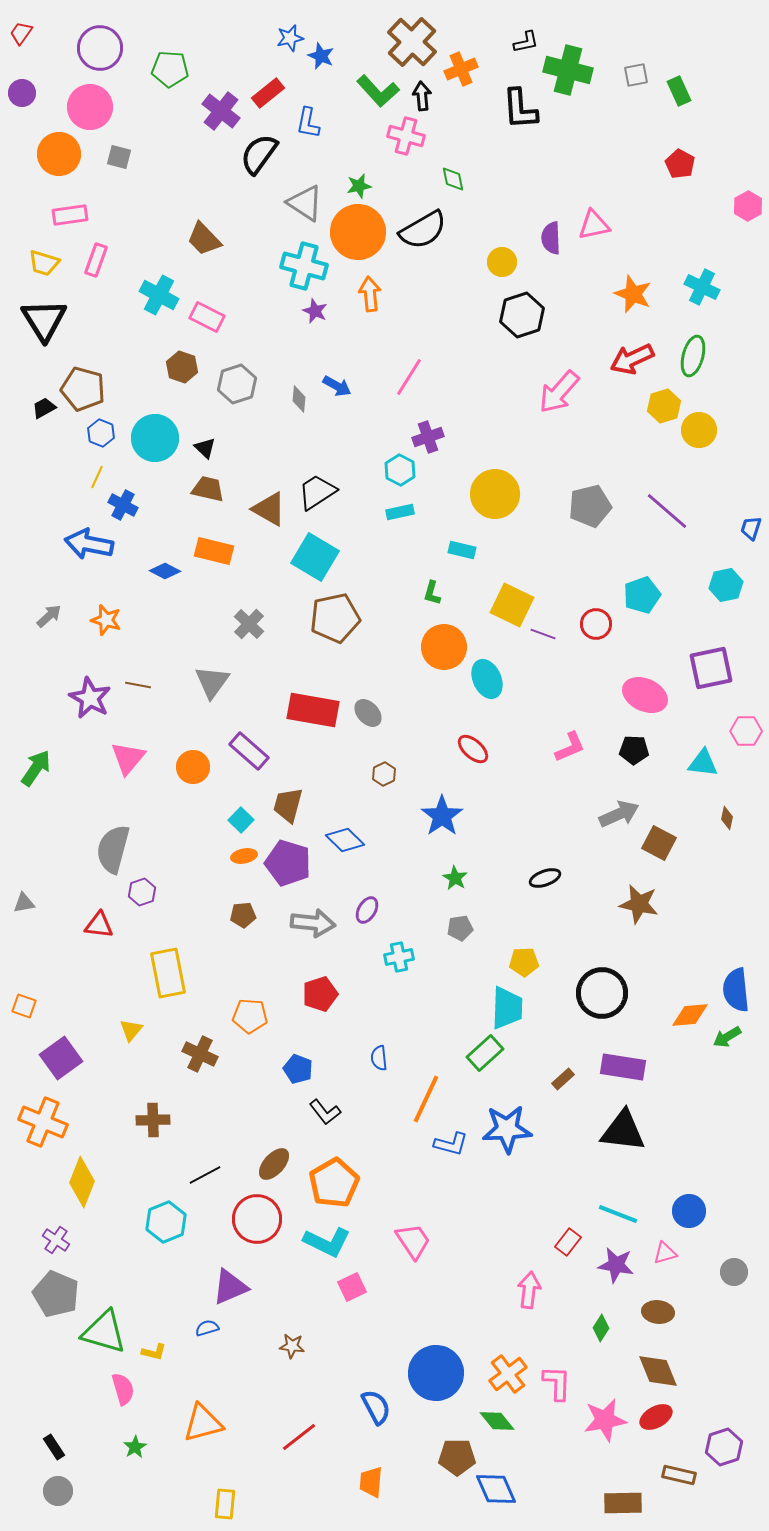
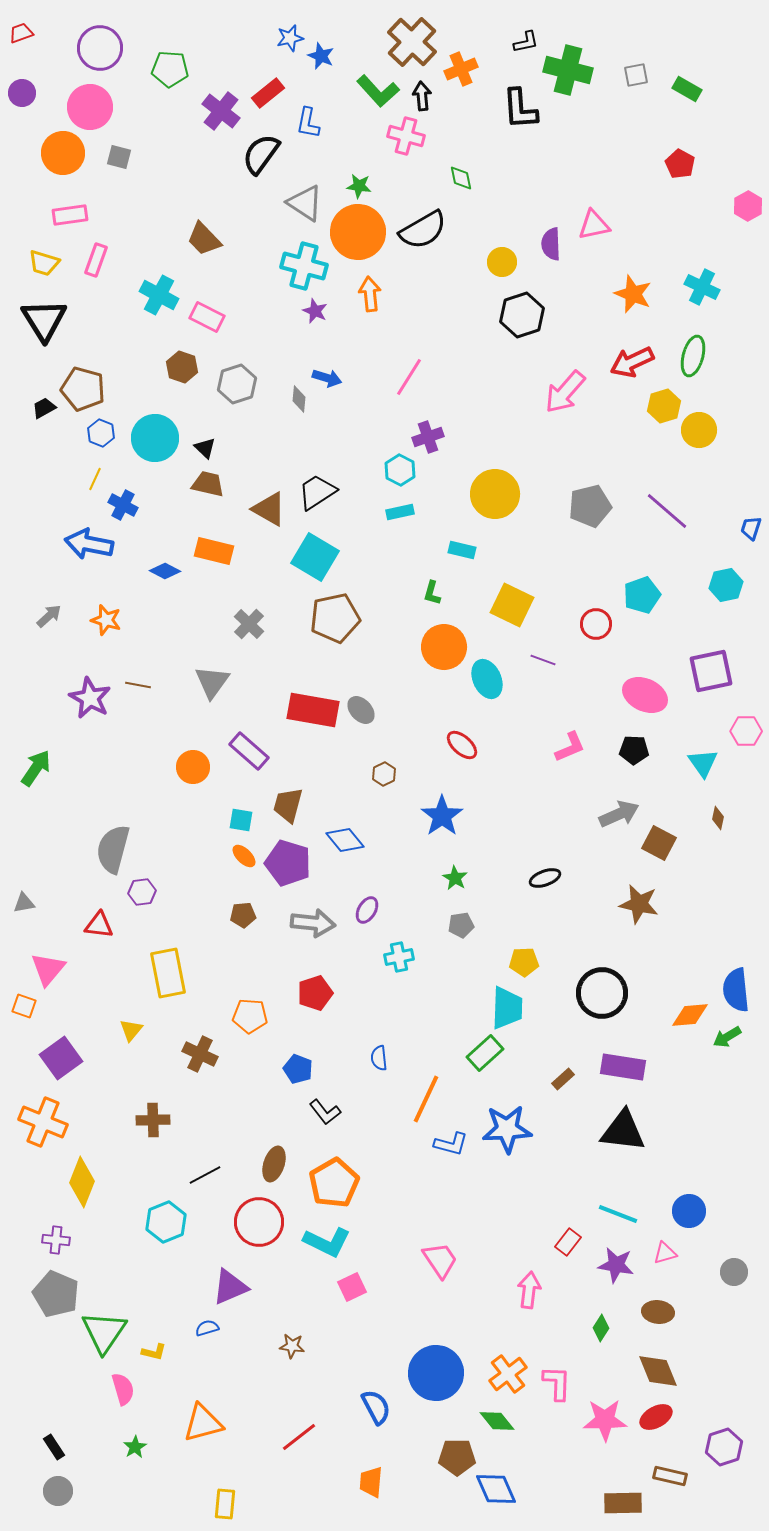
red trapezoid at (21, 33): rotated 35 degrees clockwise
green rectangle at (679, 91): moved 8 px right, 2 px up; rotated 36 degrees counterclockwise
orange circle at (59, 154): moved 4 px right, 1 px up
black semicircle at (259, 154): moved 2 px right
green diamond at (453, 179): moved 8 px right, 1 px up
green star at (359, 186): rotated 20 degrees clockwise
purple semicircle at (551, 238): moved 6 px down
red arrow at (632, 359): moved 3 px down
blue arrow at (337, 386): moved 10 px left, 8 px up; rotated 12 degrees counterclockwise
pink arrow at (559, 392): moved 6 px right
yellow line at (97, 477): moved 2 px left, 2 px down
brown trapezoid at (208, 489): moved 5 px up
purple line at (543, 634): moved 26 px down
purple square at (711, 668): moved 3 px down
gray ellipse at (368, 713): moved 7 px left, 3 px up
red ellipse at (473, 749): moved 11 px left, 4 px up
pink triangle at (128, 758): moved 80 px left, 211 px down
cyan triangle at (703, 763): rotated 48 degrees clockwise
brown diamond at (727, 818): moved 9 px left
cyan square at (241, 820): rotated 35 degrees counterclockwise
blue diamond at (345, 840): rotated 6 degrees clockwise
orange ellipse at (244, 856): rotated 55 degrees clockwise
purple hexagon at (142, 892): rotated 12 degrees clockwise
gray pentagon at (460, 928): moved 1 px right, 3 px up
red pentagon at (320, 994): moved 5 px left, 1 px up
brown ellipse at (274, 1164): rotated 24 degrees counterclockwise
red circle at (257, 1219): moved 2 px right, 3 px down
purple cross at (56, 1240): rotated 28 degrees counterclockwise
pink trapezoid at (413, 1241): moved 27 px right, 19 px down
green triangle at (104, 1332): rotated 48 degrees clockwise
pink star at (605, 1420): rotated 9 degrees clockwise
brown rectangle at (679, 1475): moved 9 px left, 1 px down
